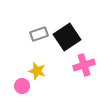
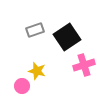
gray rectangle: moved 4 px left, 4 px up
